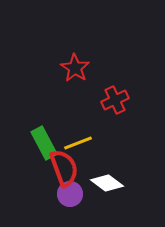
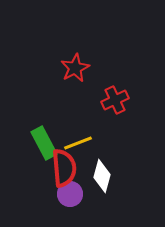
red star: rotated 12 degrees clockwise
red semicircle: rotated 15 degrees clockwise
white diamond: moved 5 px left, 7 px up; rotated 68 degrees clockwise
